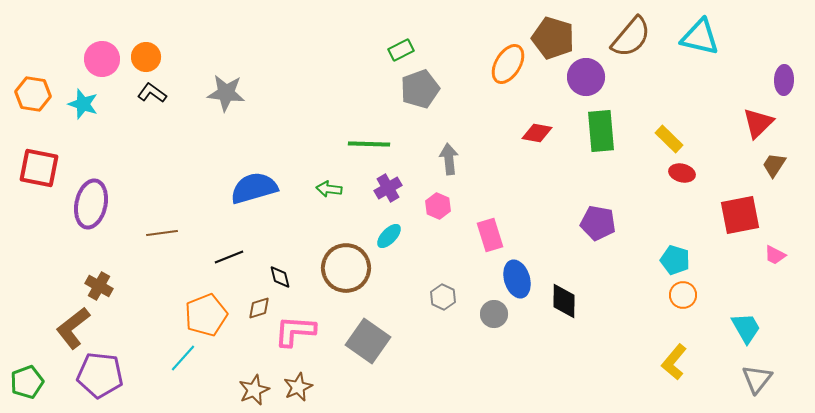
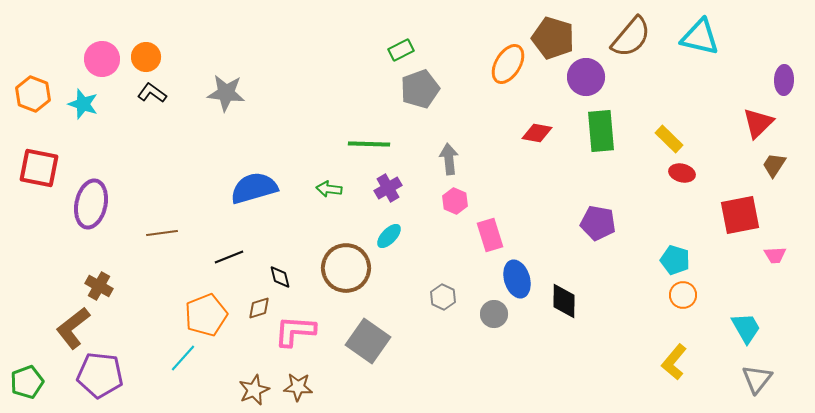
orange hexagon at (33, 94): rotated 12 degrees clockwise
pink hexagon at (438, 206): moved 17 px right, 5 px up
pink trapezoid at (775, 255): rotated 30 degrees counterclockwise
brown star at (298, 387): rotated 28 degrees clockwise
